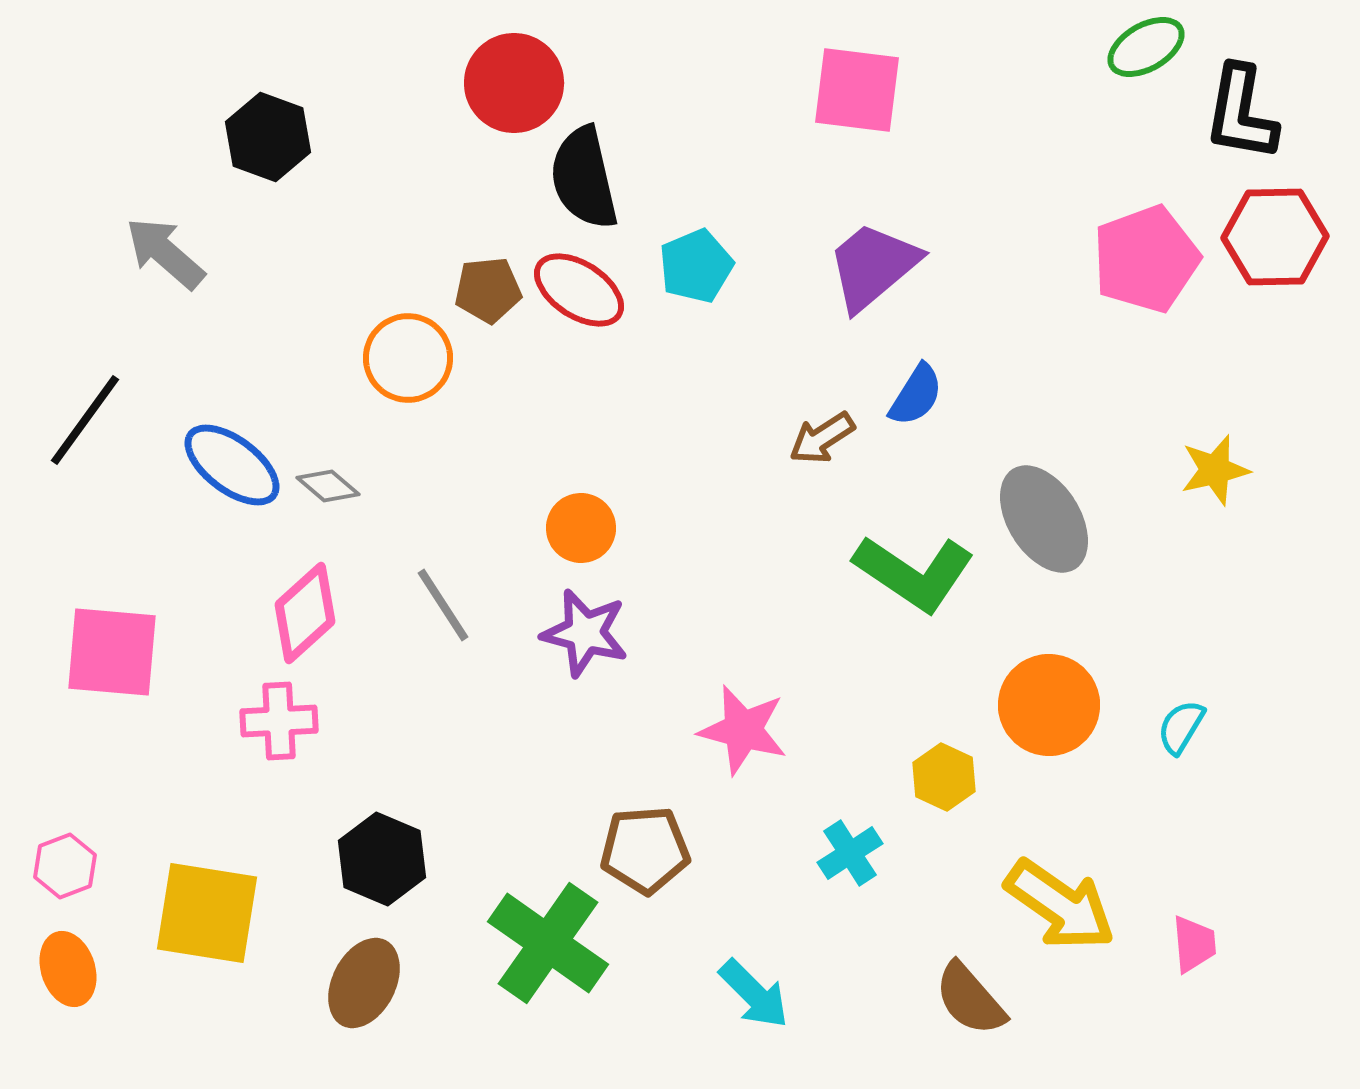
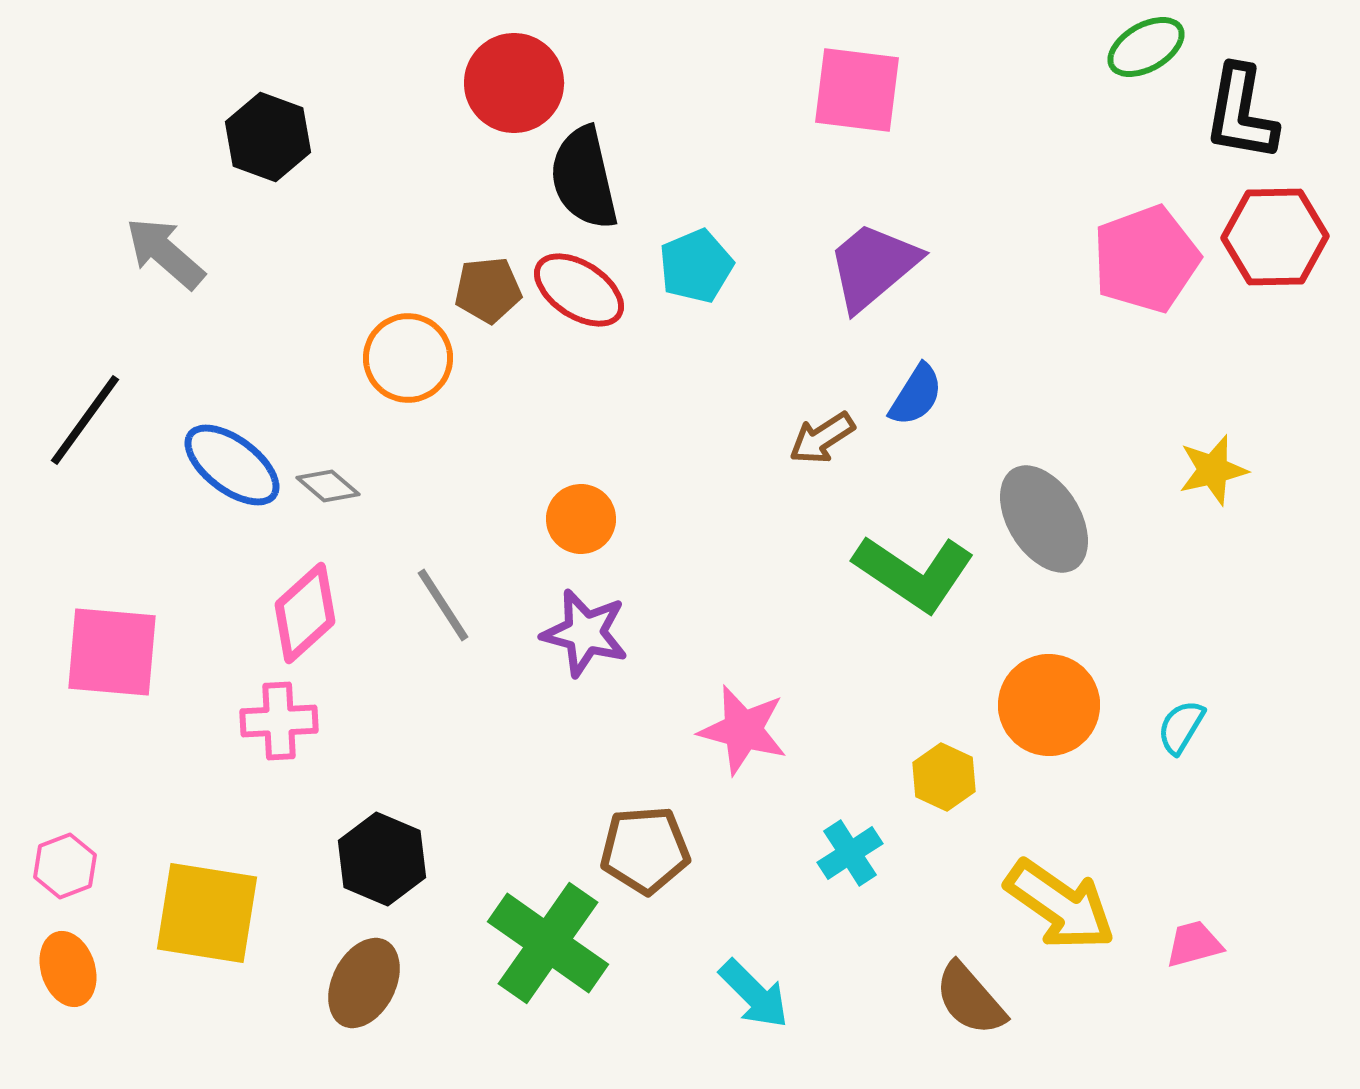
yellow star at (1215, 470): moved 2 px left
orange circle at (581, 528): moved 9 px up
pink trapezoid at (1194, 944): rotated 100 degrees counterclockwise
